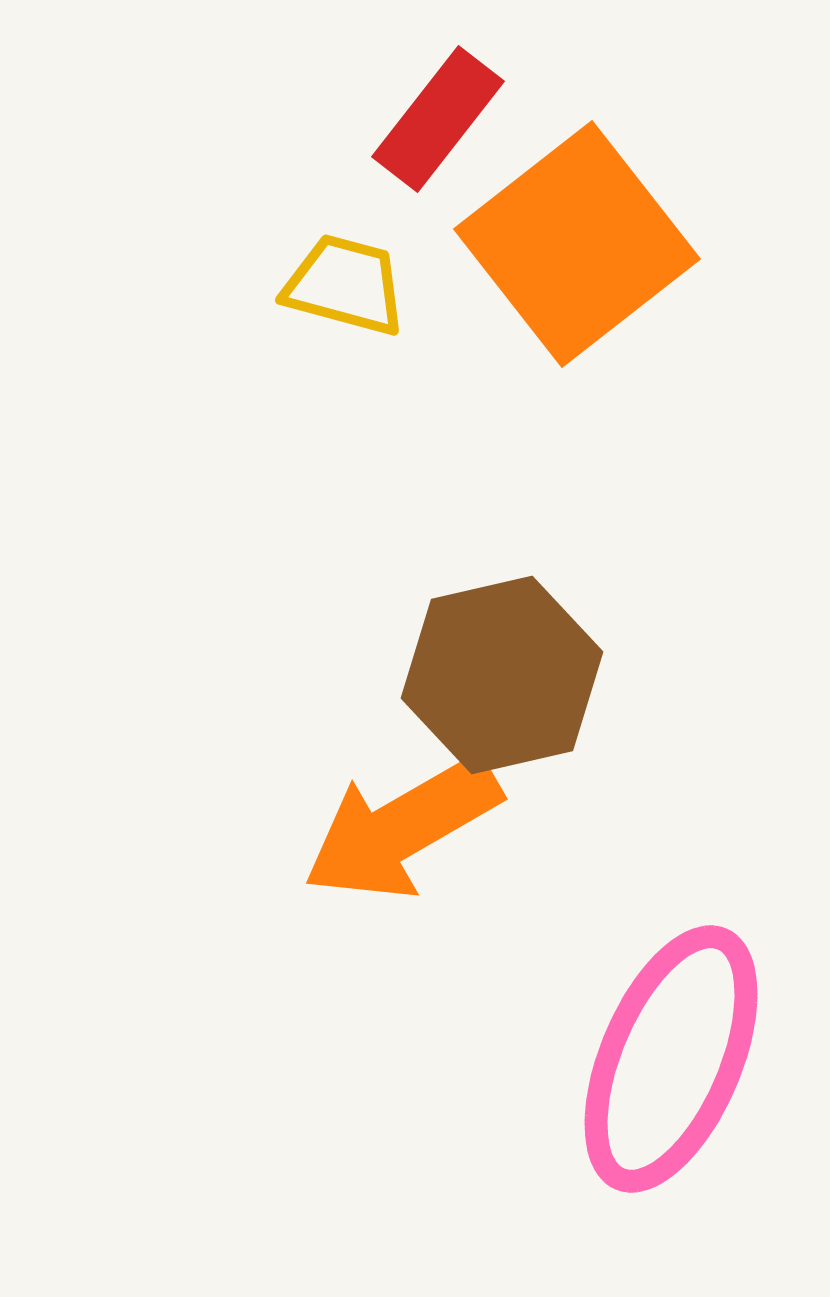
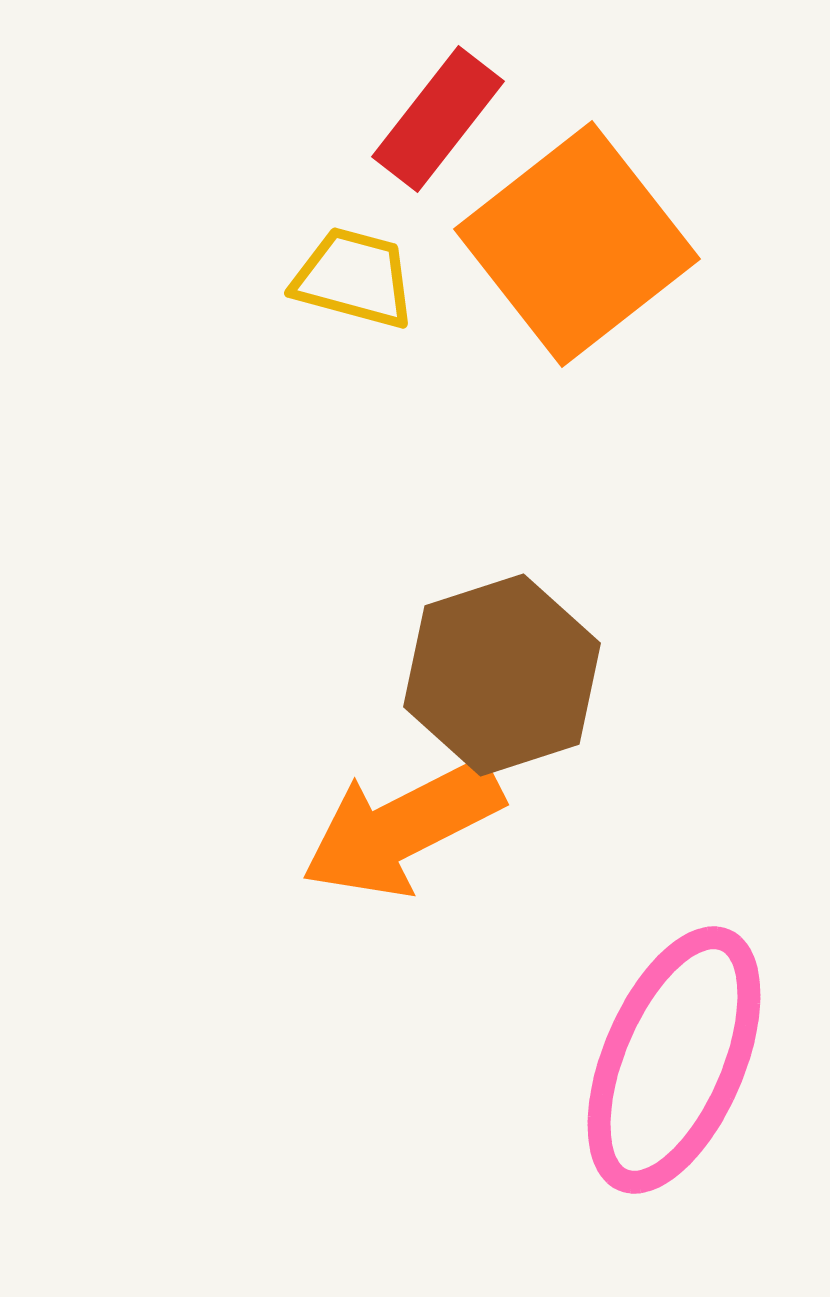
yellow trapezoid: moved 9 px right, 7 px up
brown hexagon: rotated 5 degrees counterclockwise
orange arrow: rotated 3 degrees clockwise
pink ellipse: moved 3 px right, 1 px down
